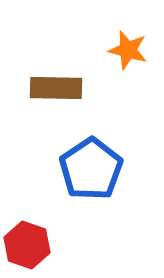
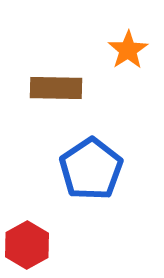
orange star: rotated 24 degrees clockwise
red hexagon: rotated 12 degrees clockwise
